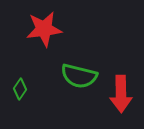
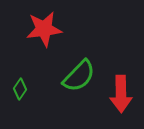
green semicircle: rotated 60 degrees counterclockwise
